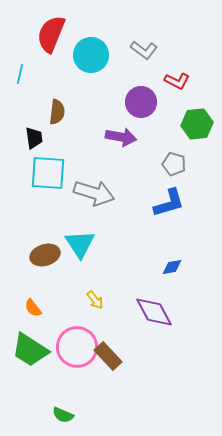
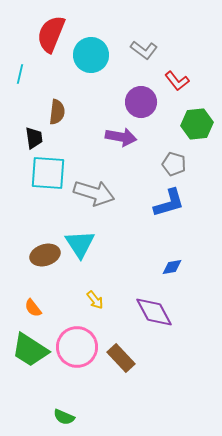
red L-shape: rotated 25 degrees clockwise
brown rectangle: moved 13 px right, 2 px down
green semicircle: moved 1 px right, 2 px down
